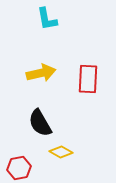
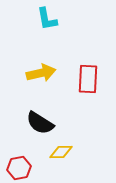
black semicircle: rotated 28 degrees counterclockwise
yellow diamond: rotated 30 degrees counterclockwise
